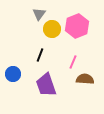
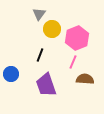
pink hexagon: moved 12 px down
blue circle: moved 2 px left
